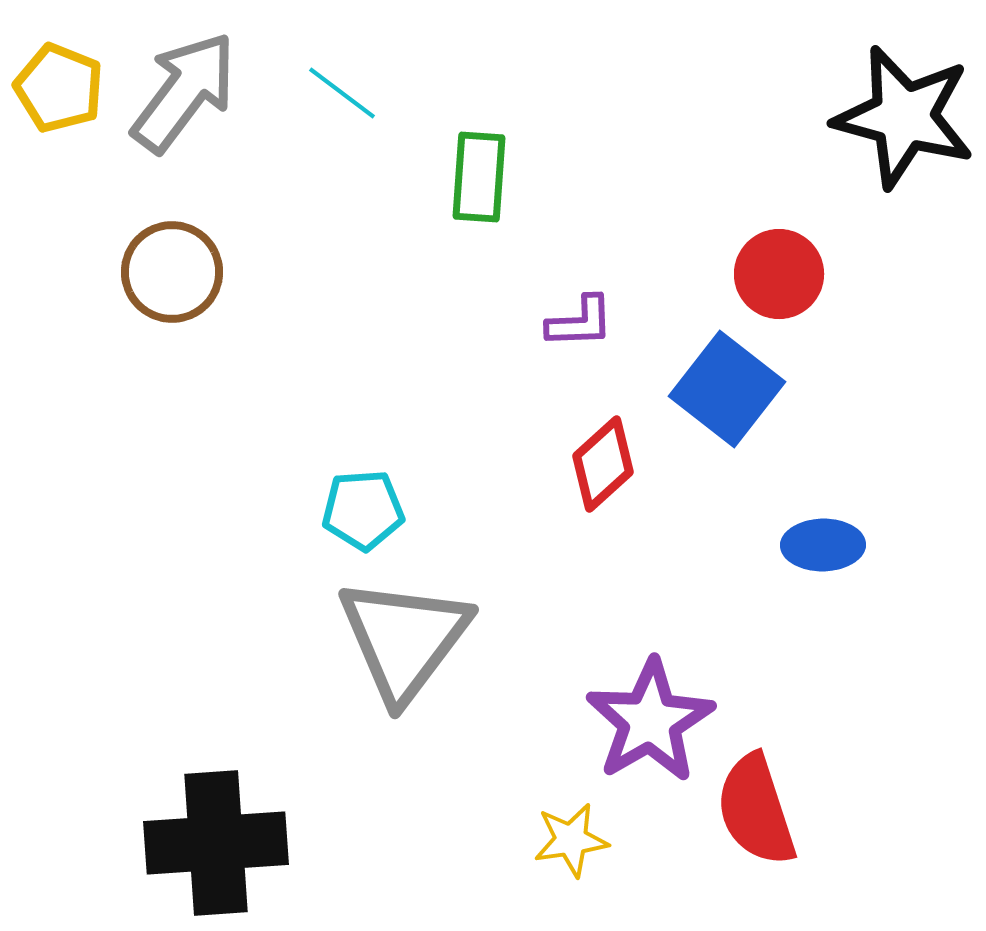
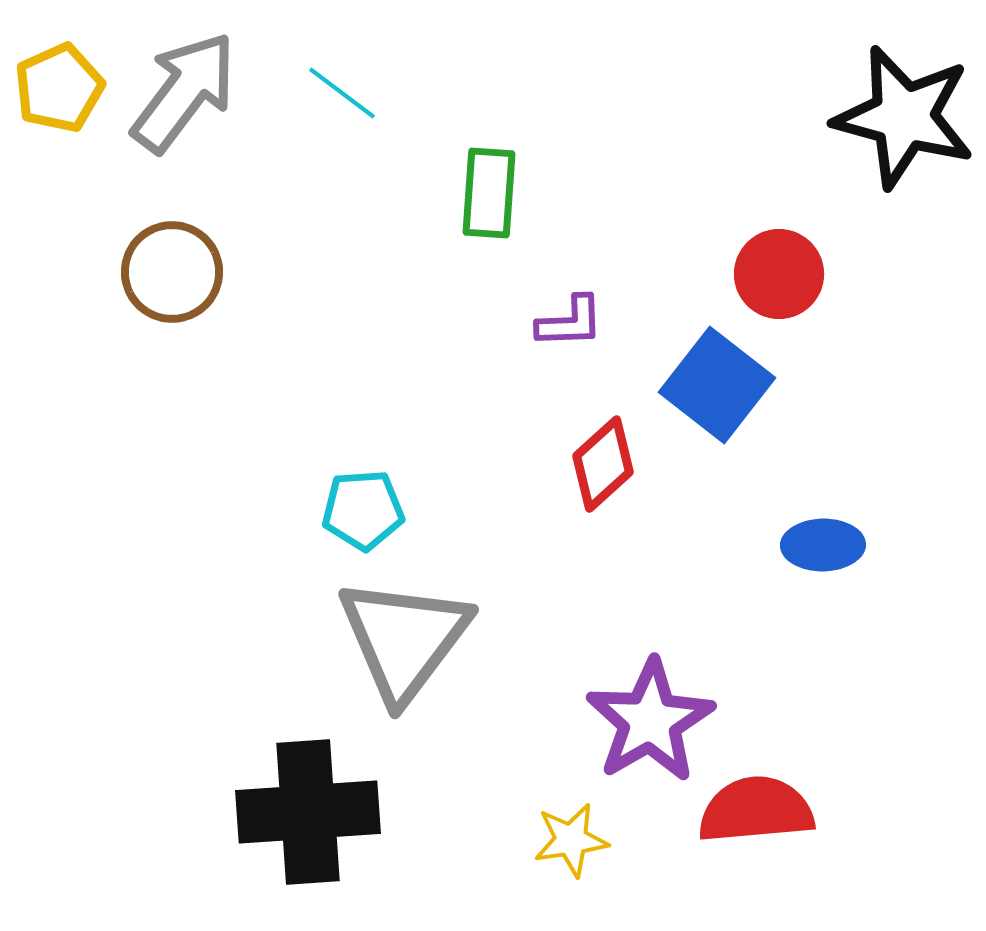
yellow pentagon: rotated 26 degrees clockwise
green rectangle: moved 10 px right, 16 px down
purple L-shape: moved 10 px left
blue square: moved 10 px left, 4 px up
red semicircle: rotated 103 degrees clockwise
black cross: moved 92 px right, 31 px up
